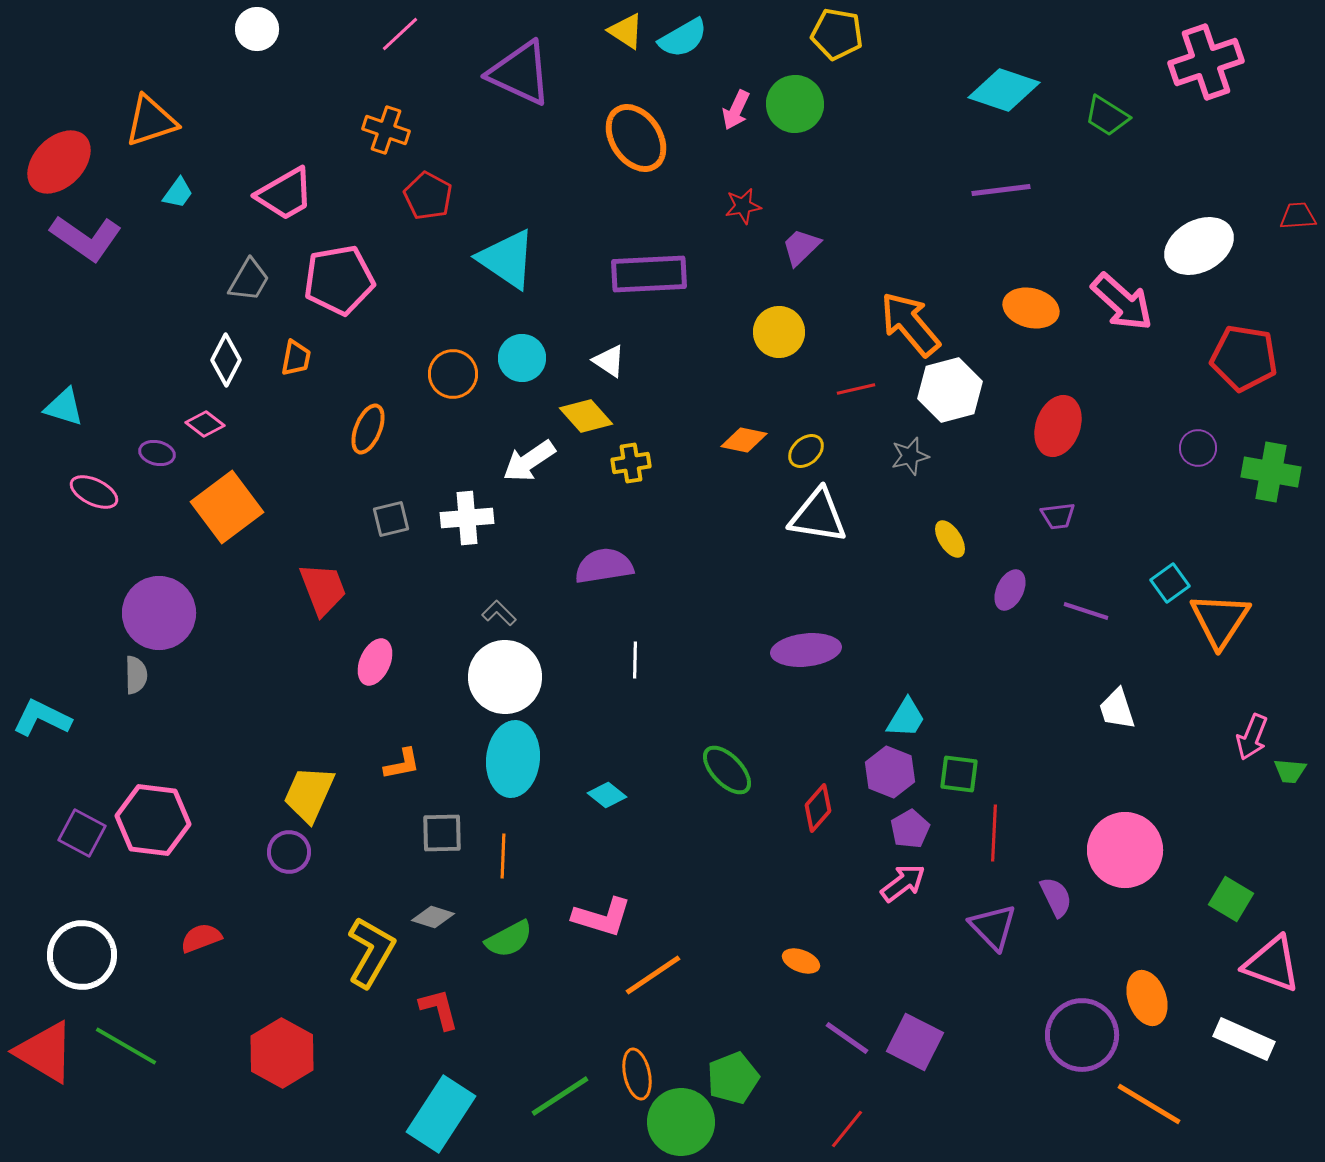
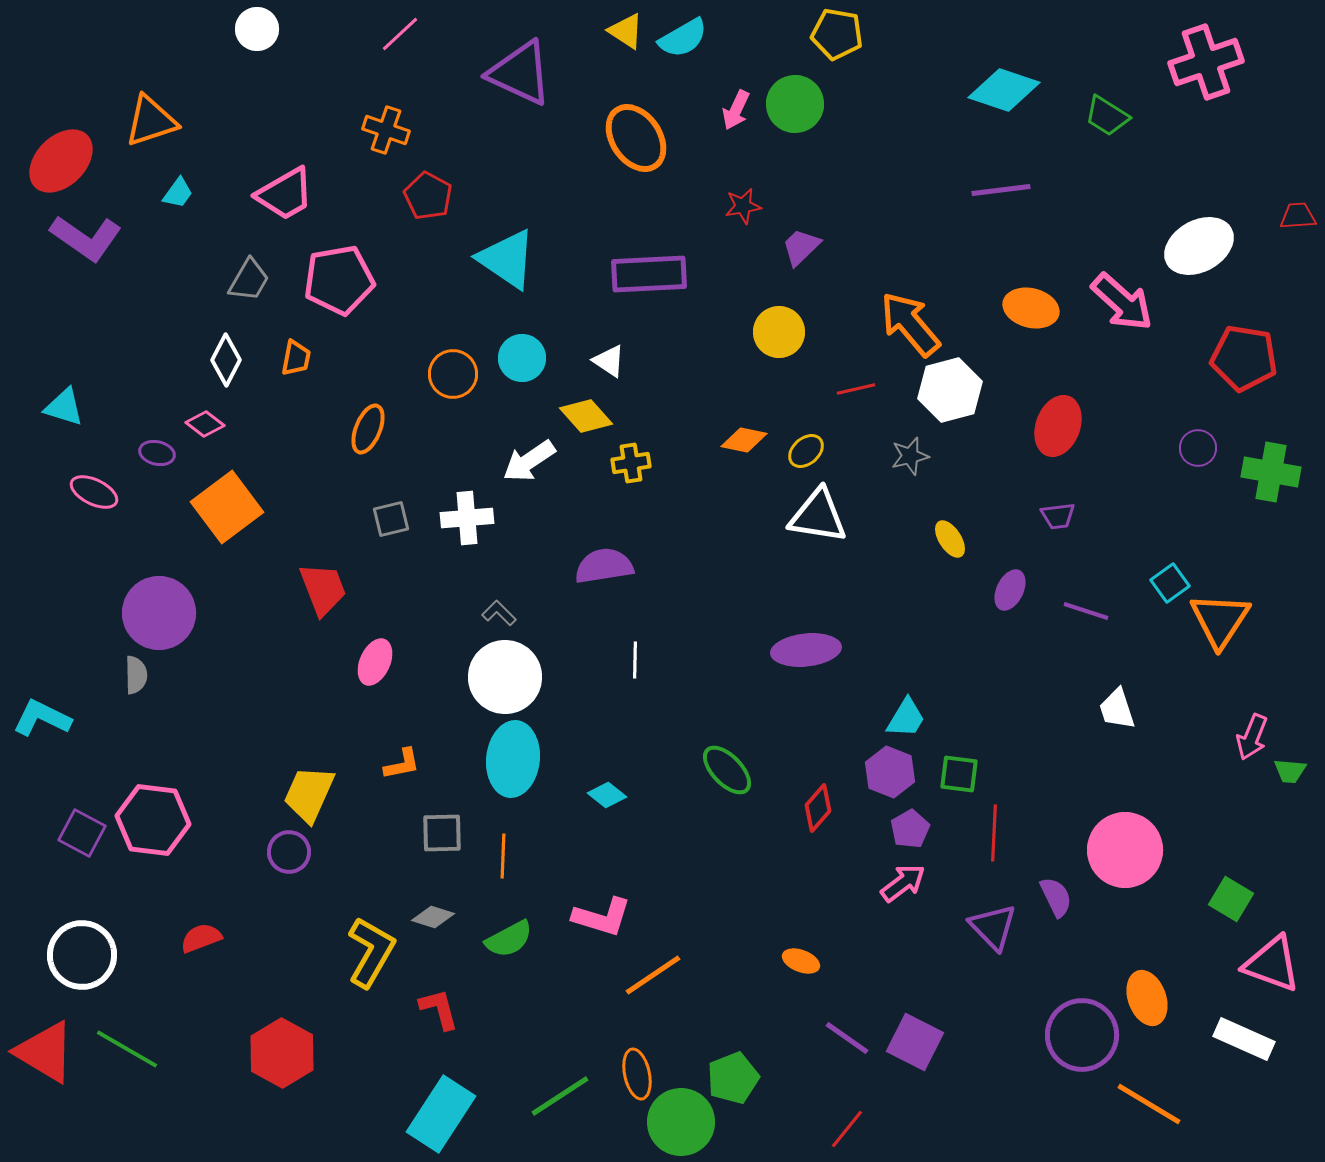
red ellipse at (59, 162): moved 2 px right, 1 px up
green line at (126, 1046): moved 1 px right, 3 px down
